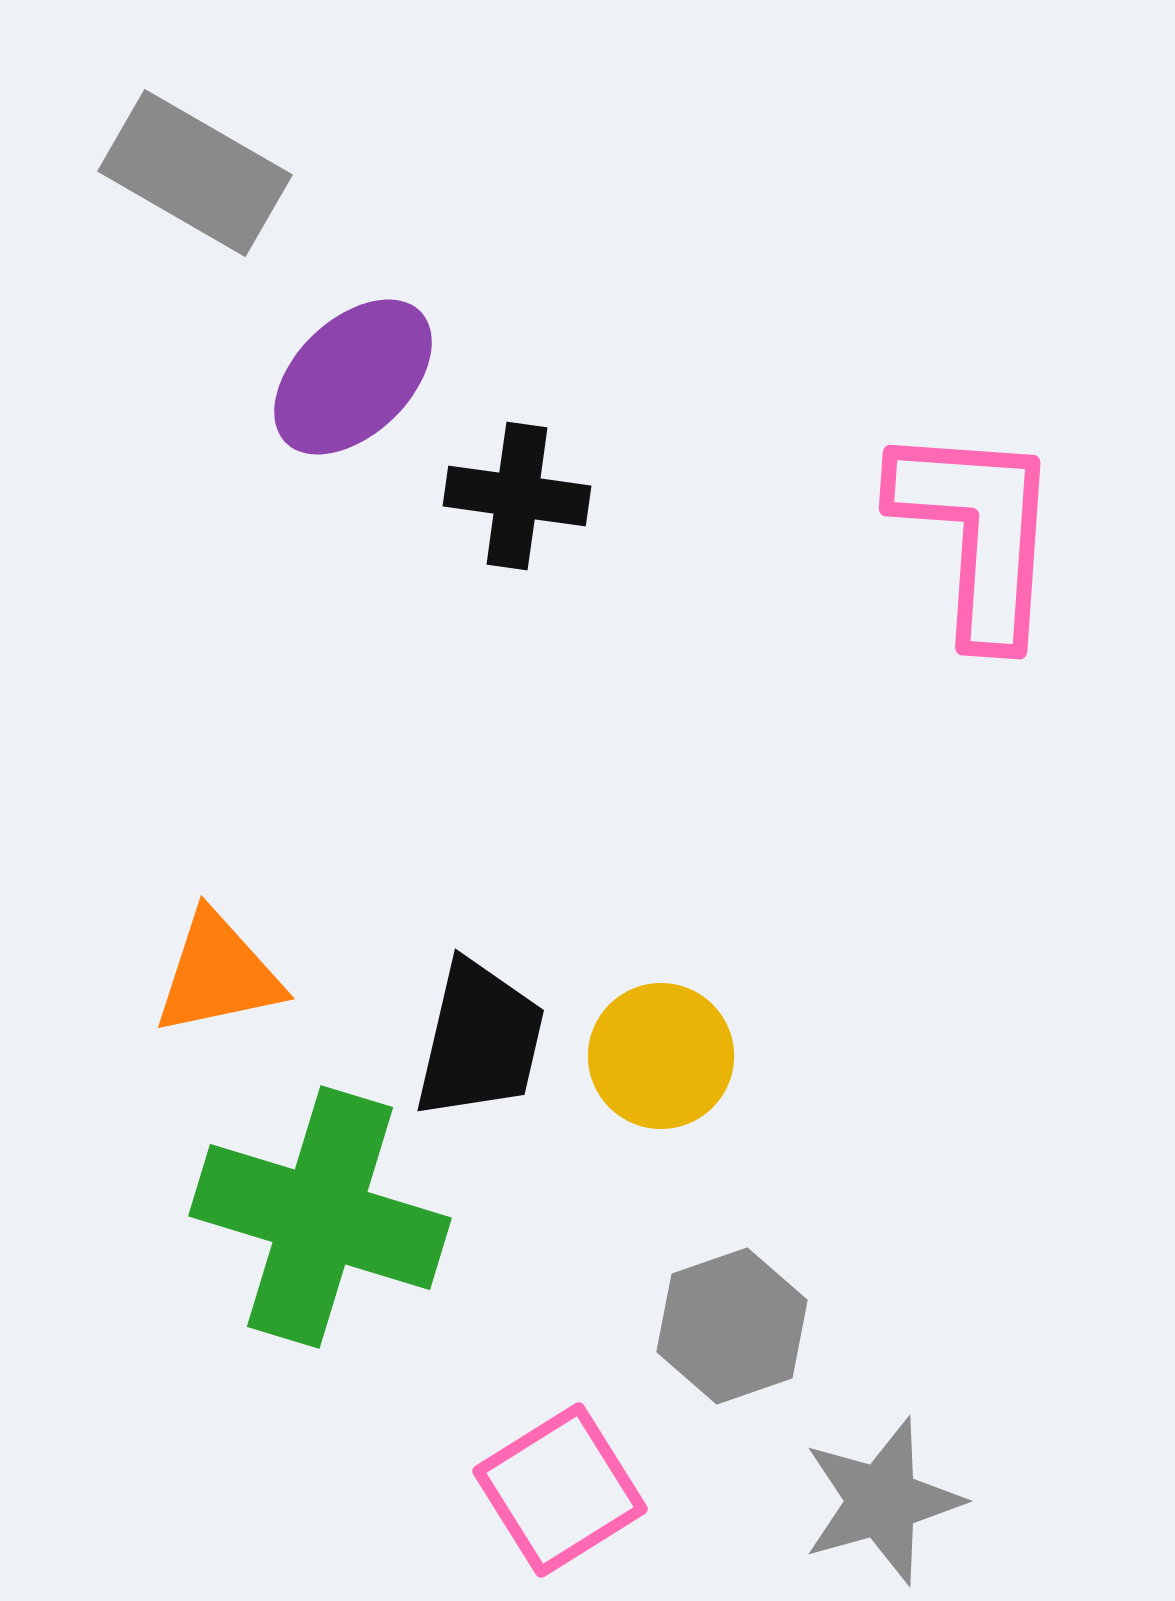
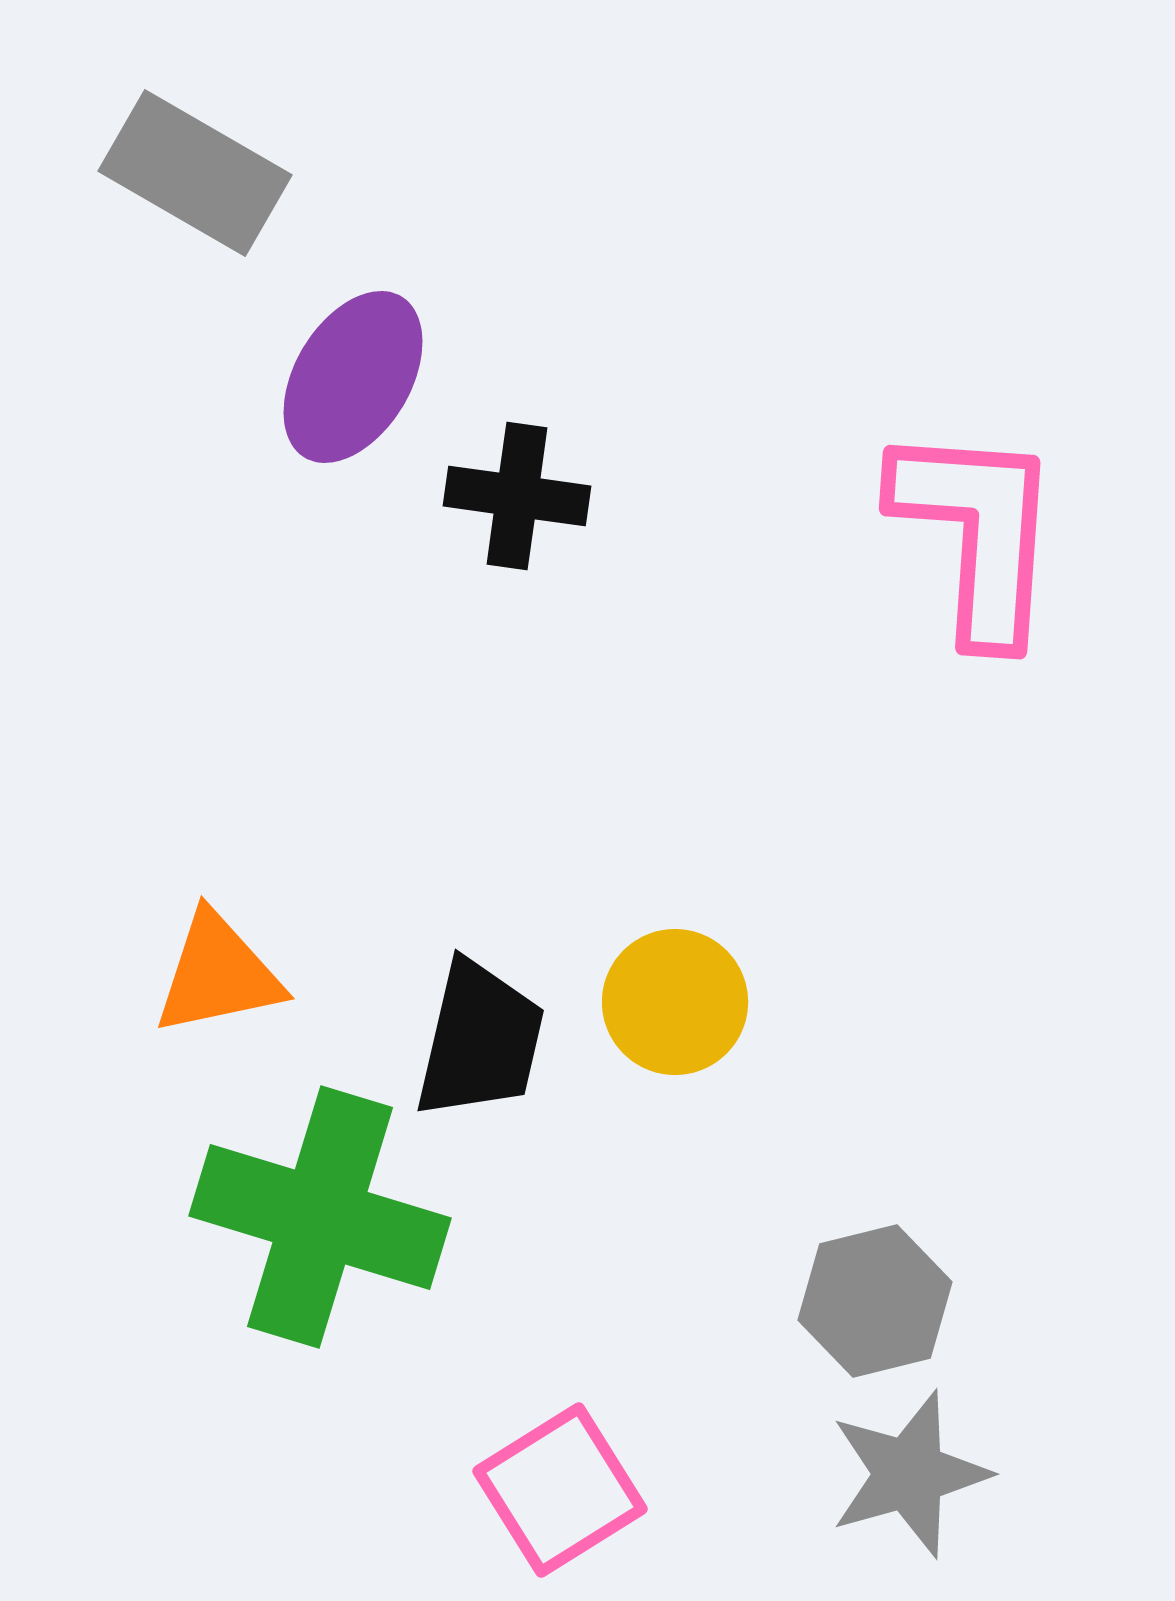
purple ellipse: rotated 15 degrees counterclockwise
yellow circle: moved 14 px right, 54 px up
gray hexagon: moved 143 px right, 25 px up; rotated 5 degrees clockwise
gray star: moved 27 px right, 27 px up
